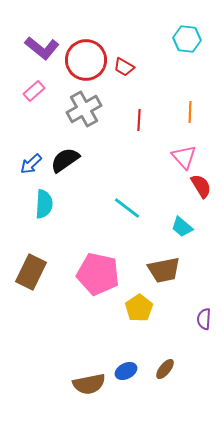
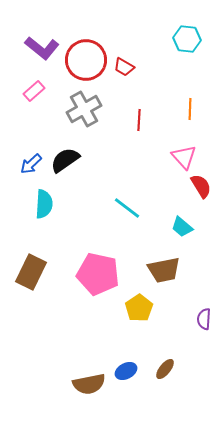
orange line: moved 3 px up
